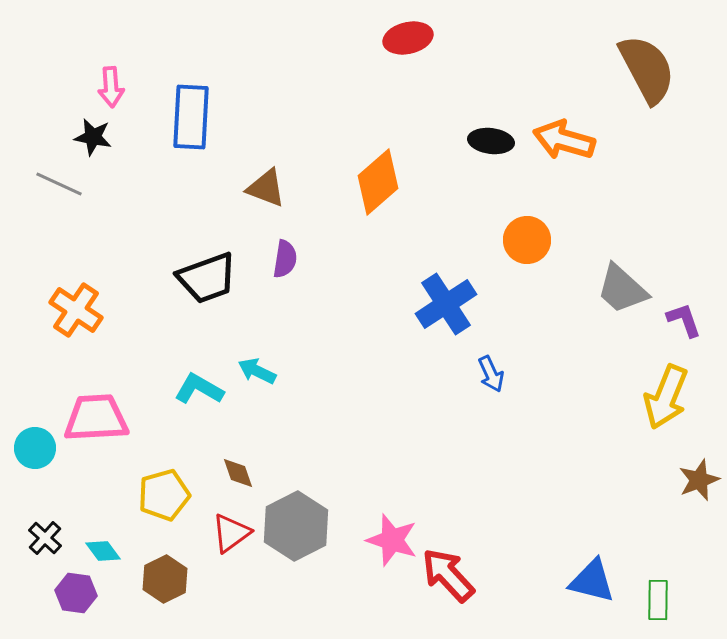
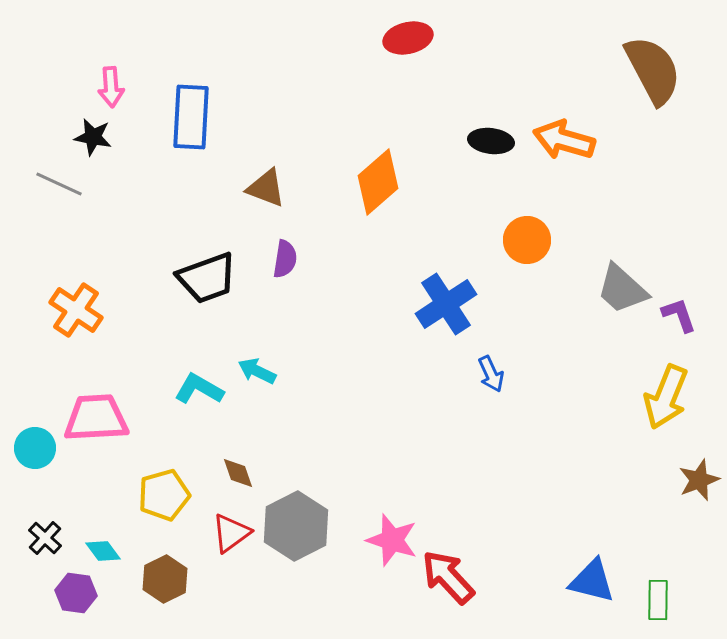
brown semicircle: moved 6 px right, 1 px down
purple L-shape: moved 5 px left, 5 px up
red arrow: moved 2 px down
